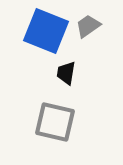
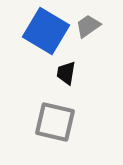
blue square: rotated 9 degrees clockwise
